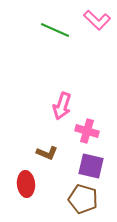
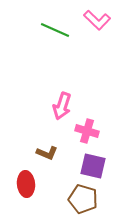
purple square: moved 2 px right
